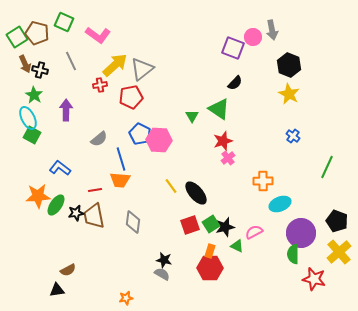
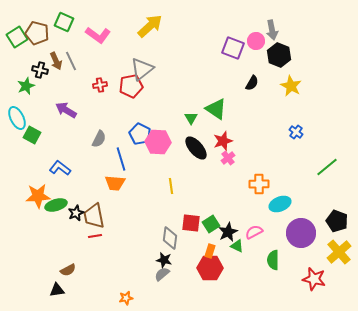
pink circle at (253, 37): moved 3 px right, 4 px down
brown arrow at (25, 64): moved 31 px right, 3 px up
yellow arrow at (115, 65): moved 35 px right, 39 px up
black hexagon at (289, 65): moved 10 px left, 10 px up
black semicircle at (235, 83): moved 17 px right; rotated 14 degrees counterclockwise
yellow star at (289, 94): moved 2 px right, 8 px up
green star at (34, 95): moved 8 px left, 9 px up; rotated 18 degrees clockwise
red pentagon at (131, 97): moved 11 px up
green triangle at (219, 109): moved 3 px left
purple arrow at (66, 110): rotated 60 degrees counterclockwise
green triangle at (192, 116): moved 1 px left, 2 px down
cyan ellipse at (28, 118): moved 11 px left
blue cross at (293, 136): moved 3 px right, 4 px up
gray semicircle at (99, 139): rotated 24 degrees counterclockwise
pink hexagon at (159, 140): moved 1 px left, 2 px down
green line at (327, 167): rotated 25 degrees clockwise
orange trapezoid at (120, 180): moved 5 px left, 3 px down
orange cross at (263, 181): moved 4 px left, 3 px down
yellow line at (171, 186): rotated 28 degrees clockwise
red line at (95, 190): moved 46 px down
black ellipse at (196, 193): moved 45 px up
green ellipse at (56, 205): rotated 40 degrees clockwise
black star at (76, 213): rotated 14 degrees counterclockwise
gray diamond at (133, 222): moved 37 px right, 16 px down
red square at (190, 225): moved 1 px right, 2 px up; rotated 24 degrees clockwise
black star at (225, 227): moved 3 px right, 5 px down; rotated 12 degrees counterclockwise
green semicircle at (293, 254): moved 20 px left, 6 px down
gray semicircle at (162, 274): rotated 70 degrees counterclockwise
